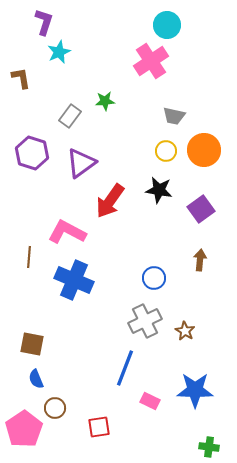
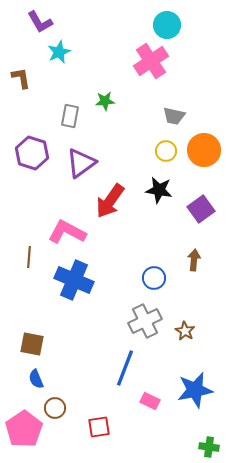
purple L-shape: moved 4 px left; rotated 132 degrees clockwise
gray rectangle: rotated 25 degrees counterclockwise
brown arrow: moved 6 px left
blue star: rotated 12 degrees counterclockwise
